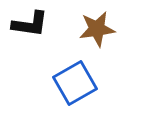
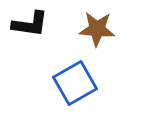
brown star: rotated 12 degrees clockwise
